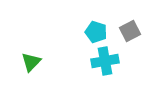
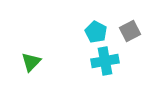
cyan pentagon: rotated 10 degrees clockwise
